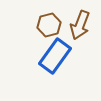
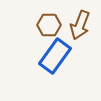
brown hexagon: rotated 15 degrees clockwise
